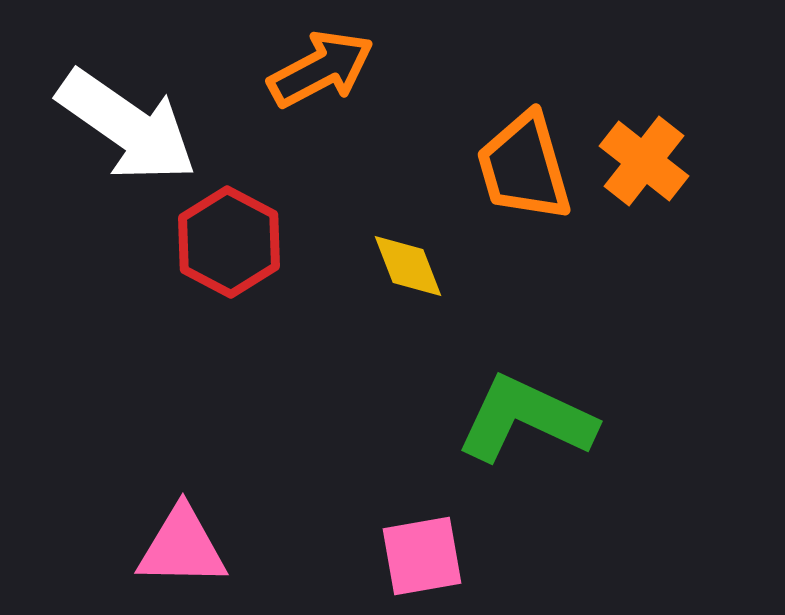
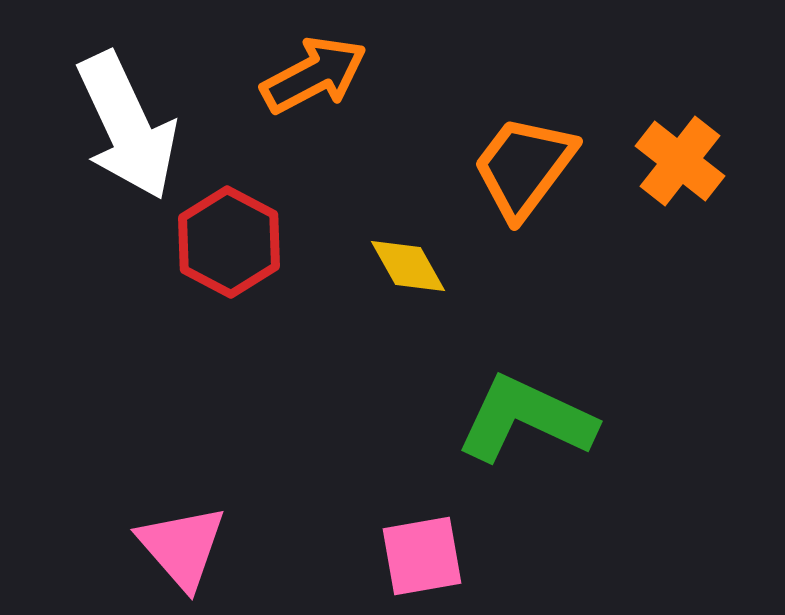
orange arrow: moved 7 px left, 6 px down
white arrow: rotated 30 degrees clockwise
orange cross: moved 36 px right
orange trapezoid: rotated 53 degrees clockwise
yellow diamond: rotated 8 degrees counterclockwise
pink triangle: rotated 48 degrees clockwise
